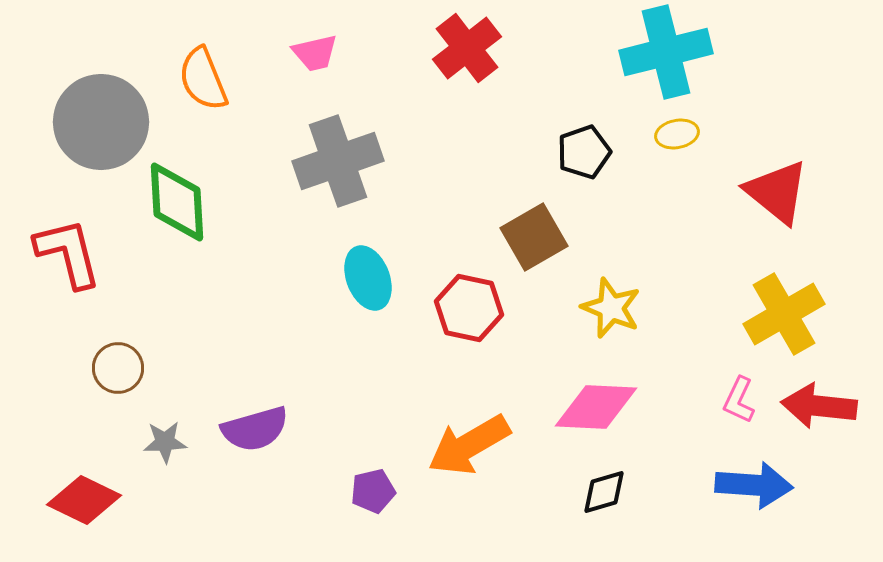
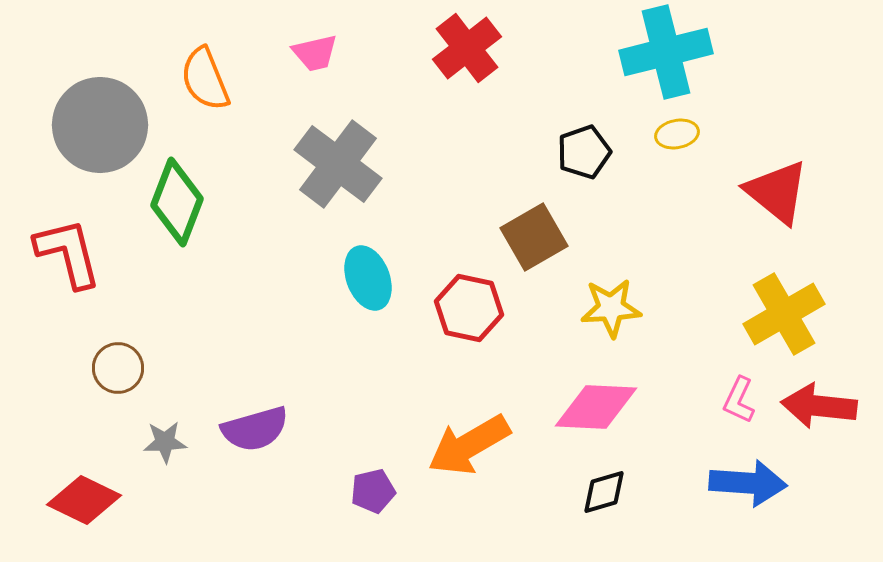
orange semicircle: moved 2 px right
gray circle: moved 1 px left, 3 px down
gray cross: moved 3 px down; rotated 34 degrees counterclockwise
green diamond: rotated 24 degrees clockwise
yellow star: rotated 26 degrees counterclockwise
blue arrow: moved 6 px left, 2 px up
